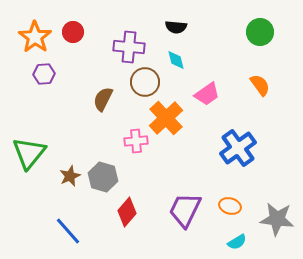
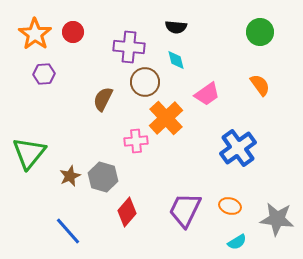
orange star: moved 3 px up
